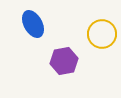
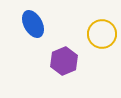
purple hexagon: rotated 12 degrees counterclockwise
